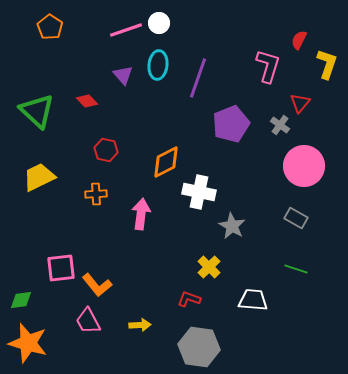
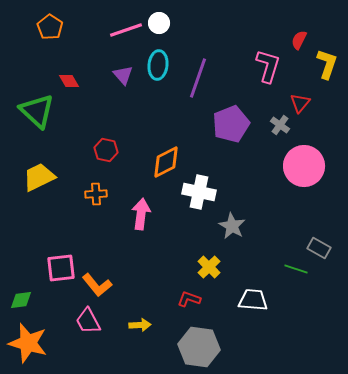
red diamond: moved 18 px left, 20 px up; rotated 15 degrees clockwise
gray rectangle: moved 23 px right, 30 px down
